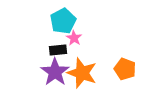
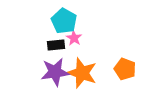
cyan pentagon: moved 1 px right; rotated 15 degrees counterclockwise
black rectangle: moved 2 px left, 5 px up
purple star: rotated 28 degrees clockwise
